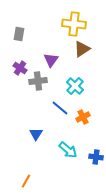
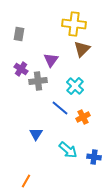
brown triangle: rotated 12 degrees counterclockwise
purple cross: moved 1 px right, 1 px down
blue cross: moved 2 px left
